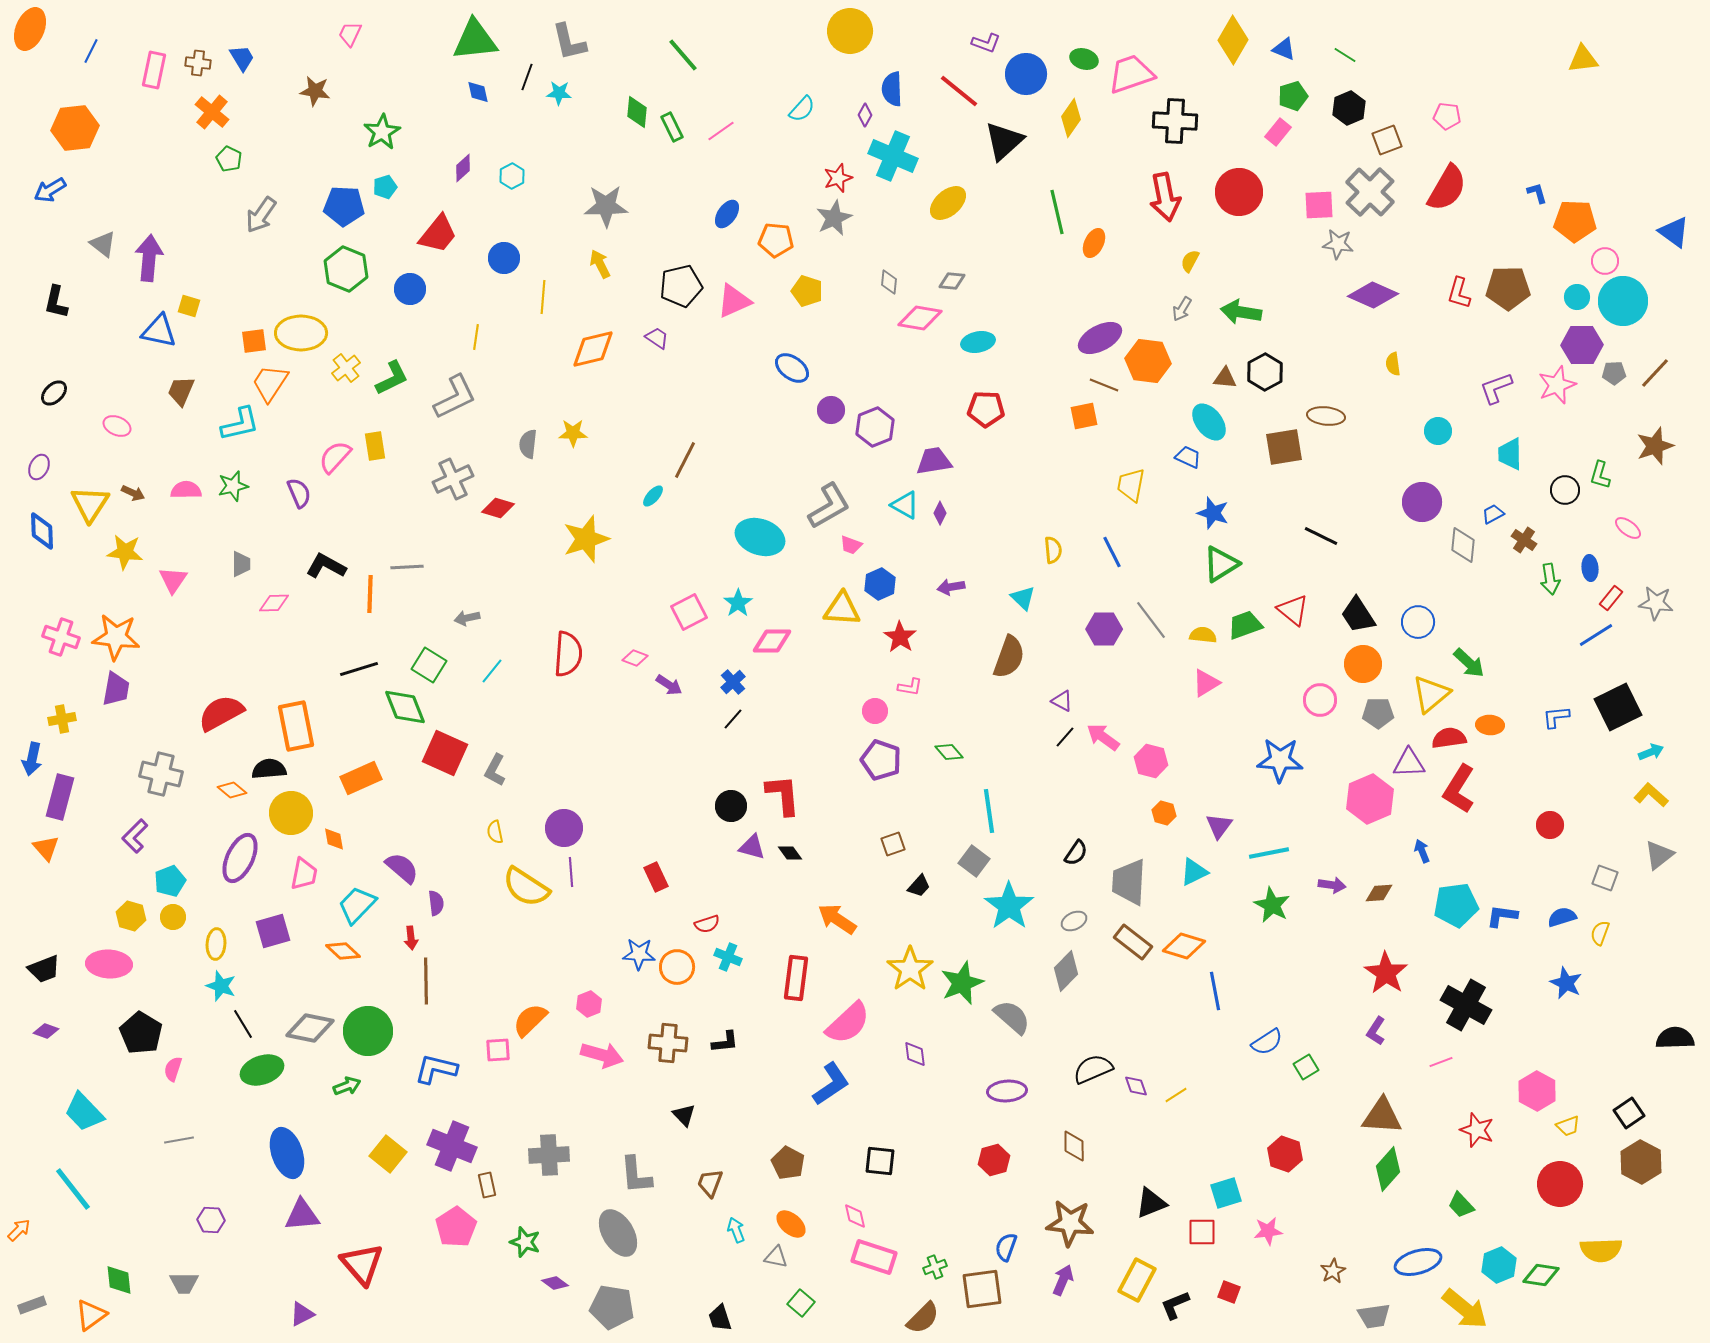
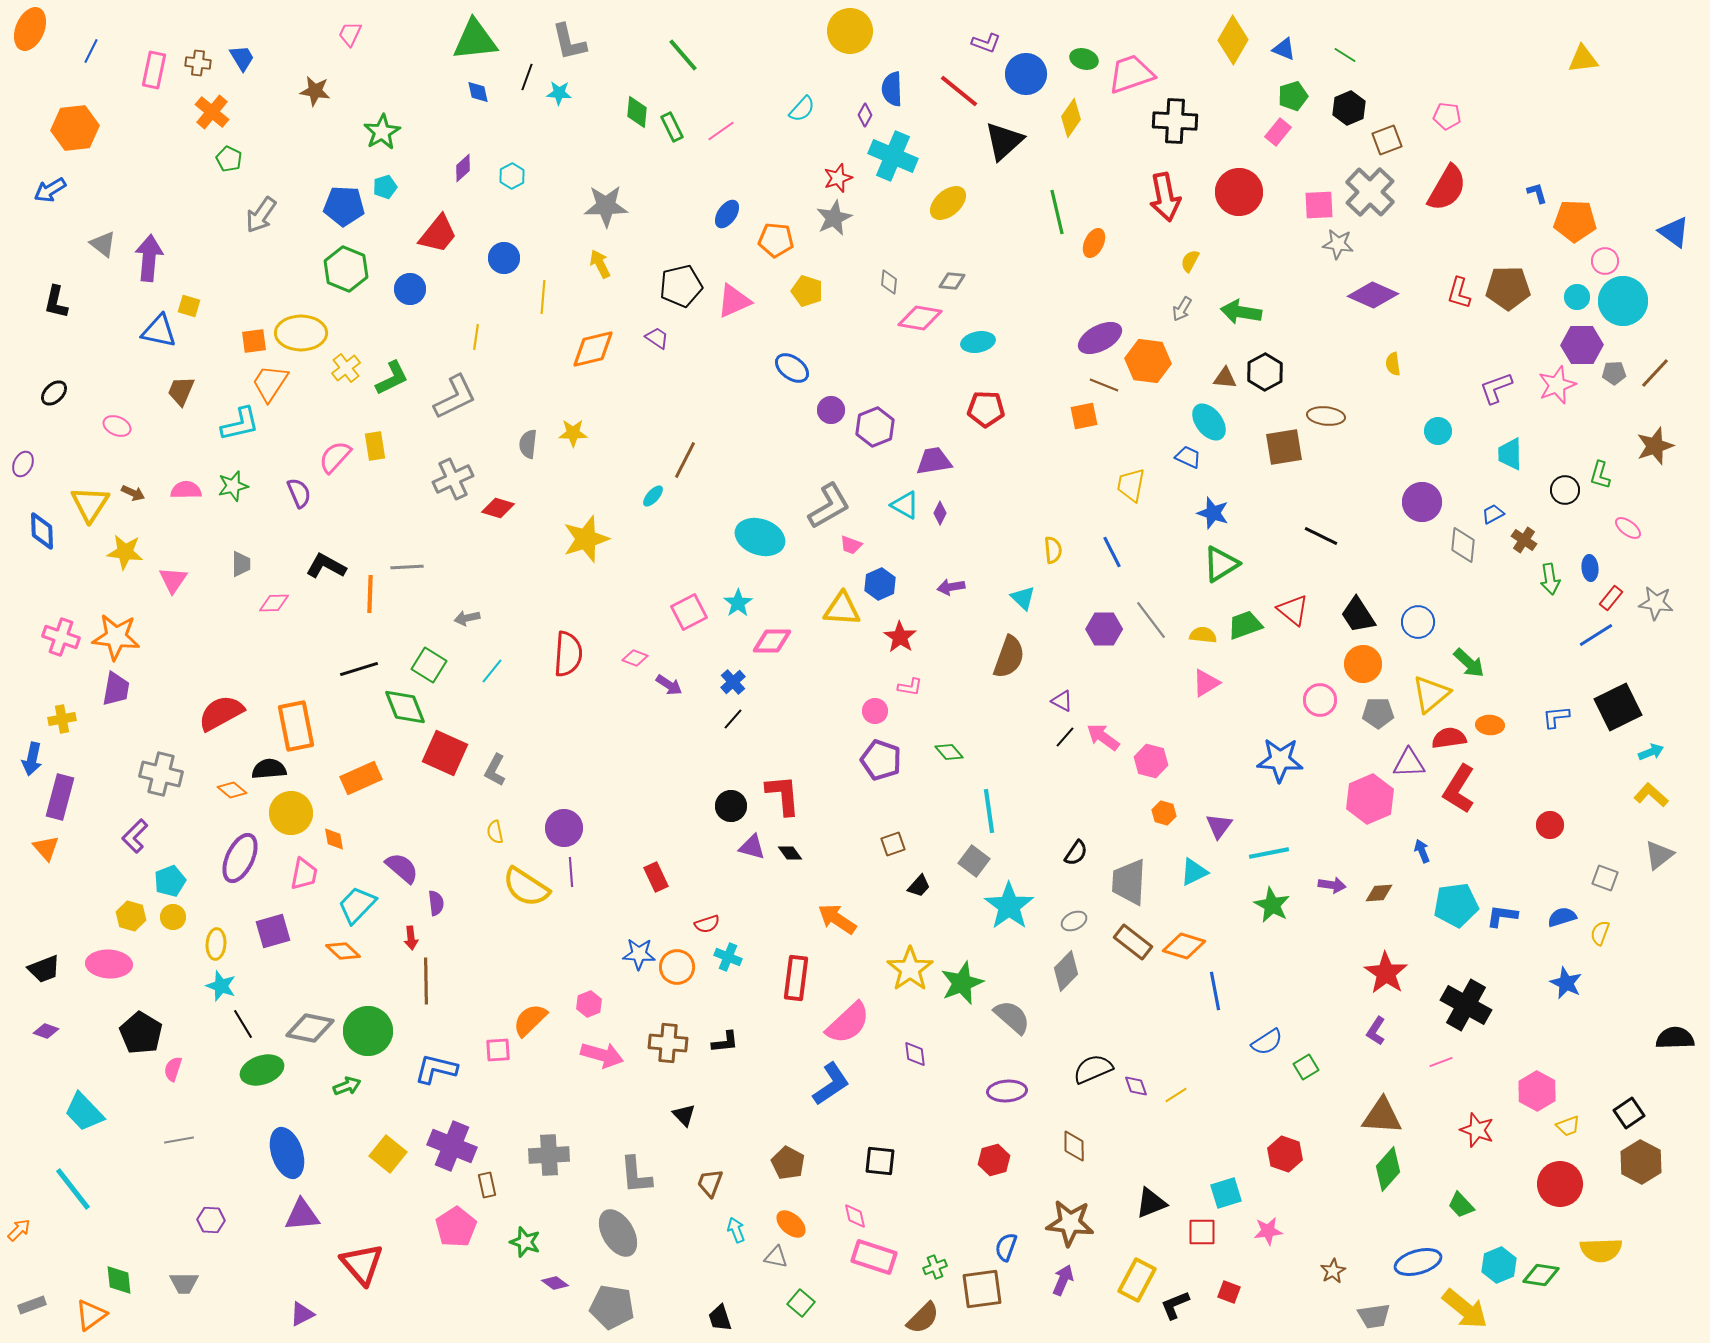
purple ellipse at (39, 467): moved 16 px left, 3 px up
